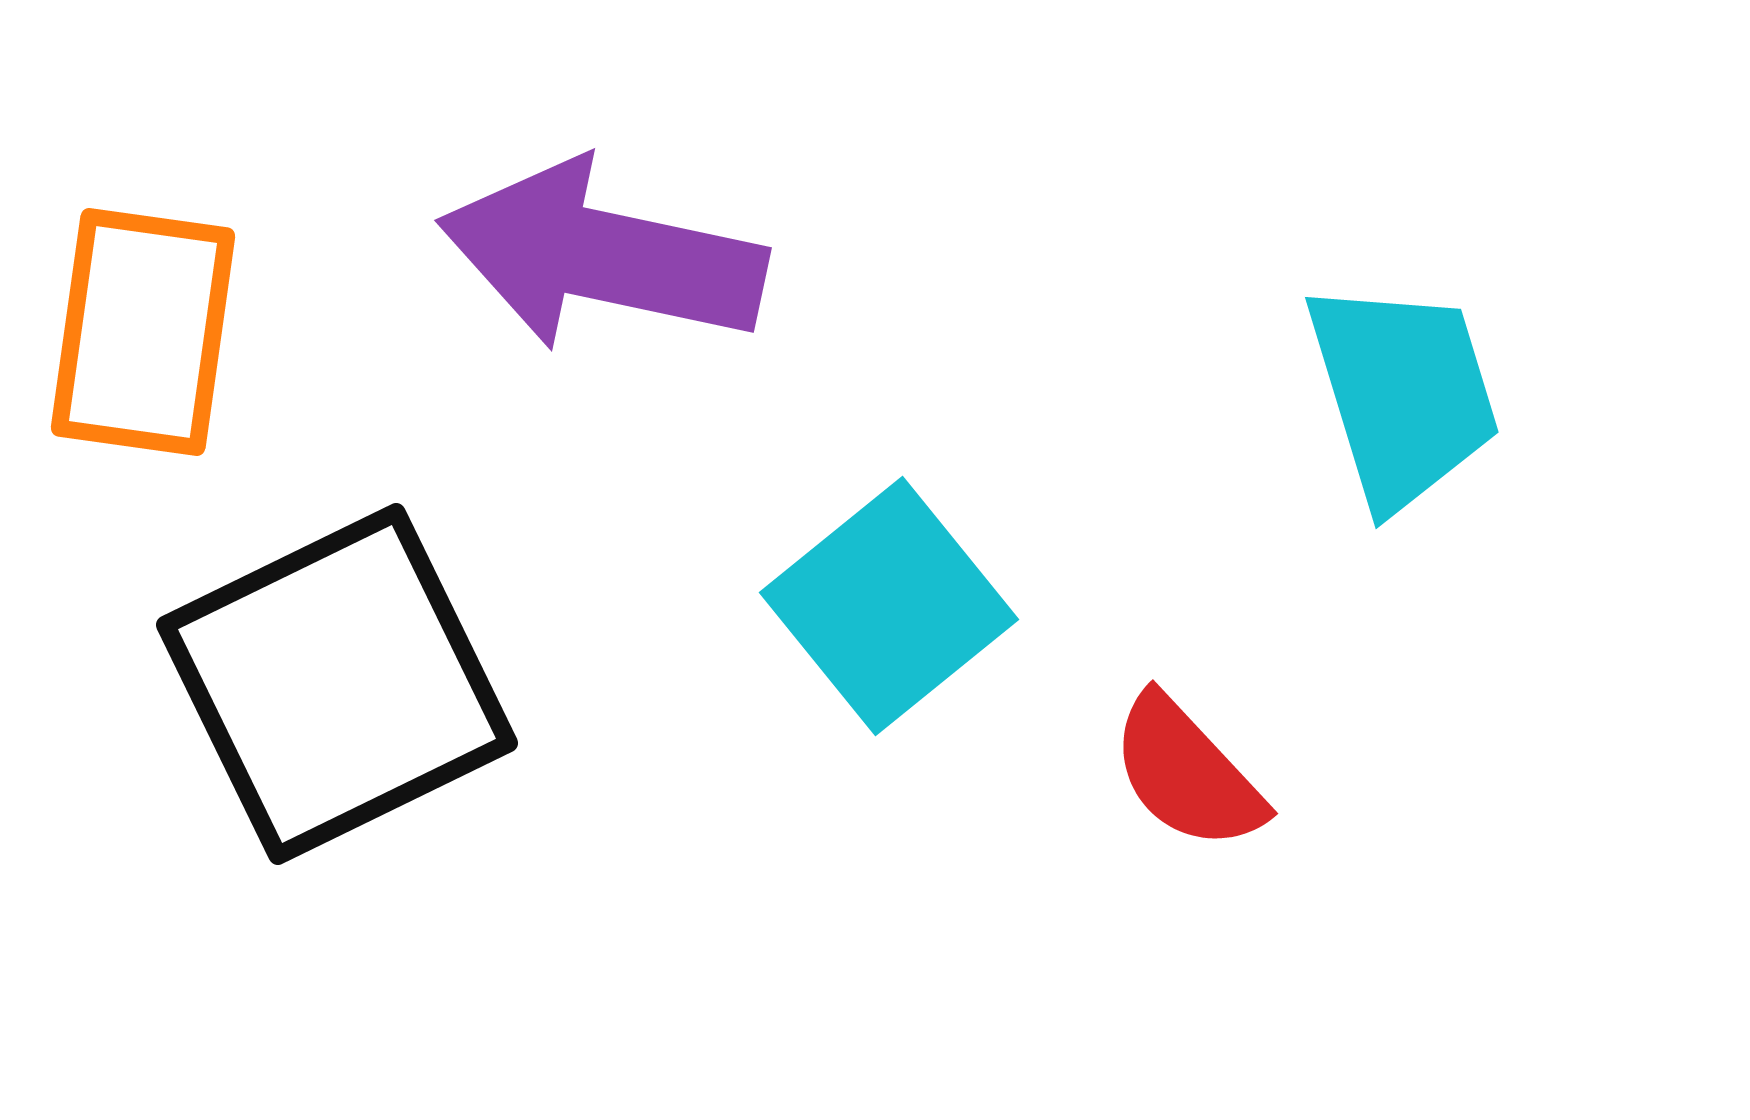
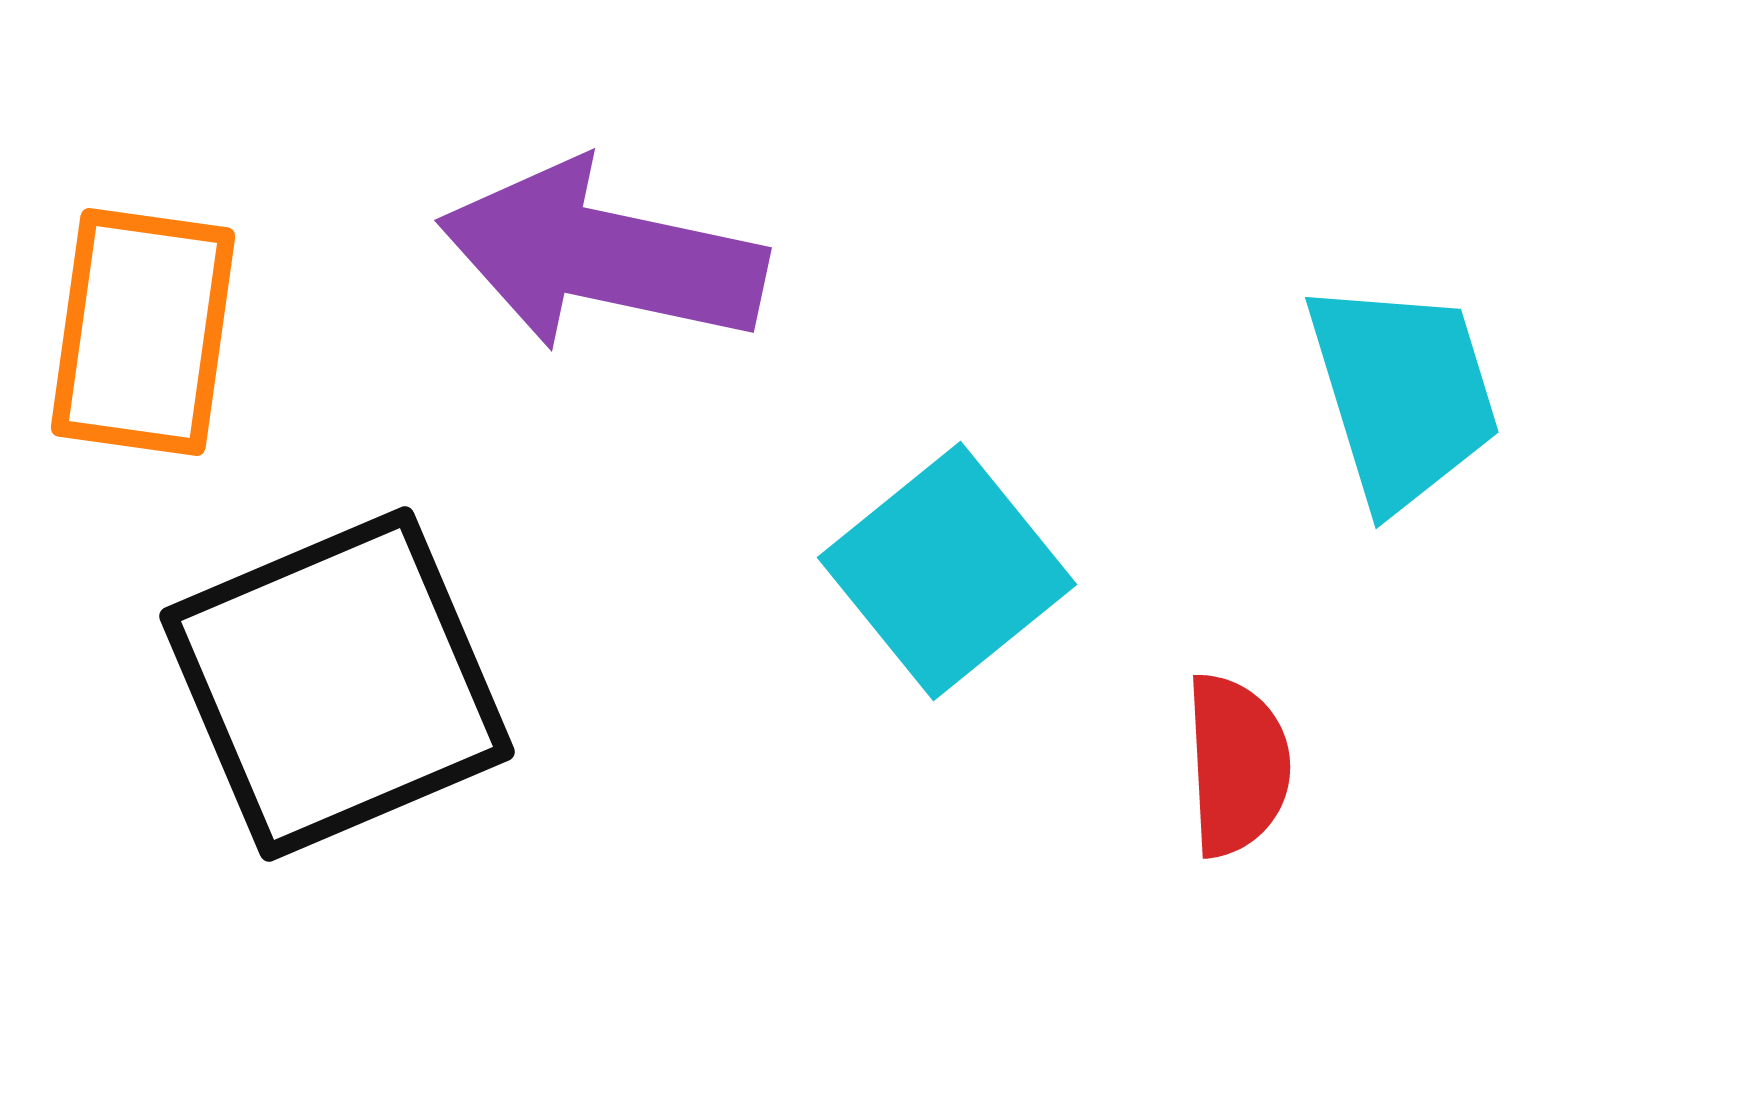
cyan square: moved 58 px right, 35 px up
black square: rotated 3 degrees clockwise
red semicircle: moved 50 px right, 8 px up; rotated 140 degrees counterclockwise
